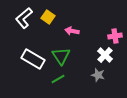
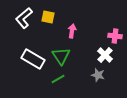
yellow square: rotated 24 degrees counterclockwise
pink arrow: rotated 88 degrees clockwise
pink cross: rotated 16 degrees clockwise
